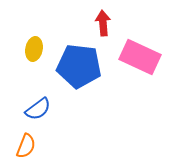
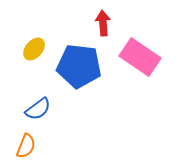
yellow ellipse: rotated 30 degrees clockwise
pink rectangle: rotated 9 degrees clockwise
